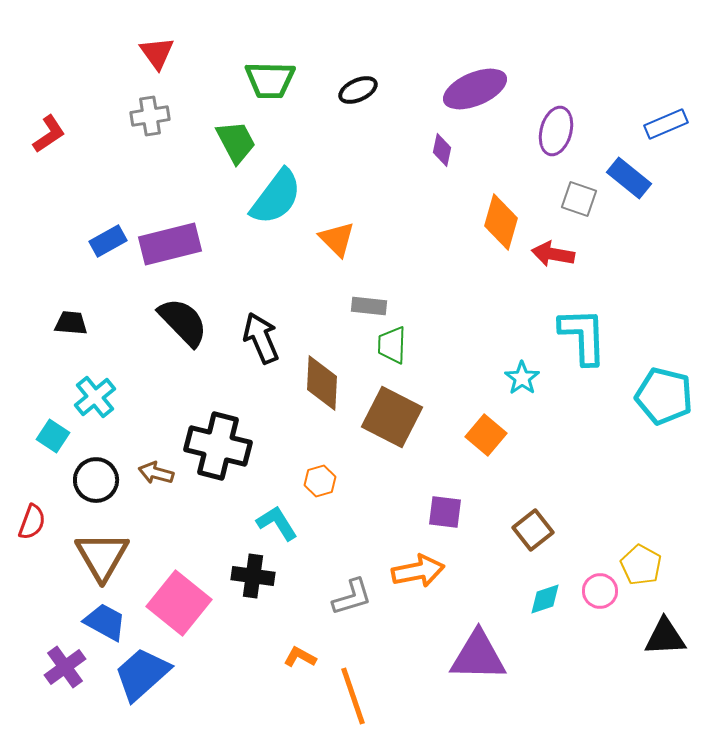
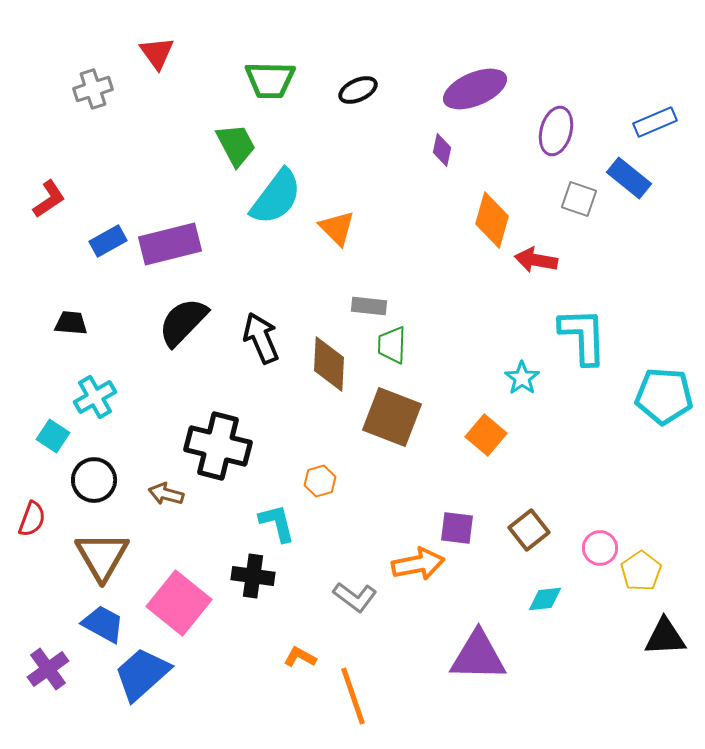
gray cross at (150, 116): moved 57 px left, 27 px up; rotated 9 degrees counterclockwise
blue rectangle at (666, 124): moved 11 px left, 2 px up
red L-shape at (49, 134): moved 65 px down
green trapezoid at (236, 142): moved 3 px down
orange diamond at (501, 222): moved 9 px left, 2 px up
orange triangle at (337, 239): moved 11 px up
red arrow at (553, 254): moved 17 px left, 6 px down
black semicircle at (183, 322): rotated 92 degrees counterclockwise
brown diamond at (322, 383): moved 7 px right, 19 px up
cyan pentagon at (664, 396): rotated 10 degrees counterclockwise
cyan cross at (95, 397): rotated 9 degrees clockwise
brown square at (392, 417): rotated 6 degrees counterclockwise
brown arrow at (156, 473): moved 10 px right, 21 px down
black circle at (96, 480): moved 2 px left
purple square at (445, 512): moved 12 px right, 16 px down
red semicircle at (32, 522): moved 3 px up
cyan L-shape at (277, 523): rotated 18 degrees clockwise
brown square at (533, 530): moved 4 px left
yellow pentagon at (641, 565): moved 6 px down; rotated 9 degrees clockwise
orange arrow at (418, 571): moved 7 px up
pink circle at (600, 591): moved 43 px up
gray L-shape at (352, 597): moved 3 px right; rotated 54 degrees clockwise
cyan diamond at (545, 599): rotated 12 degrees clockwise
blue trapezoid at (105, 622): moved 2 px left, 2 px down
purple cross at (65, 667): moved 17 px left, 2 px down
